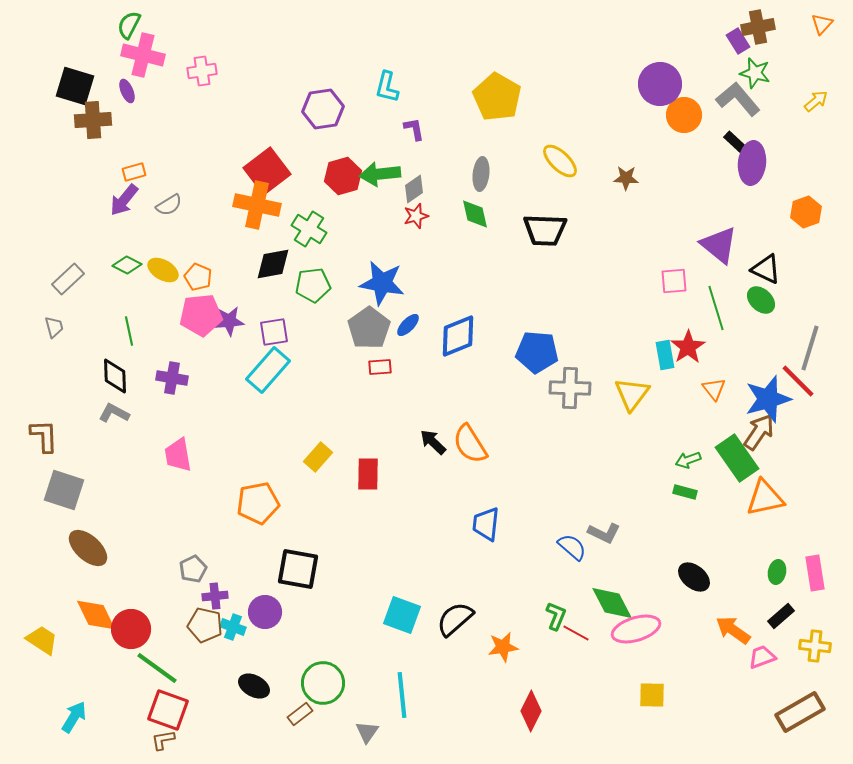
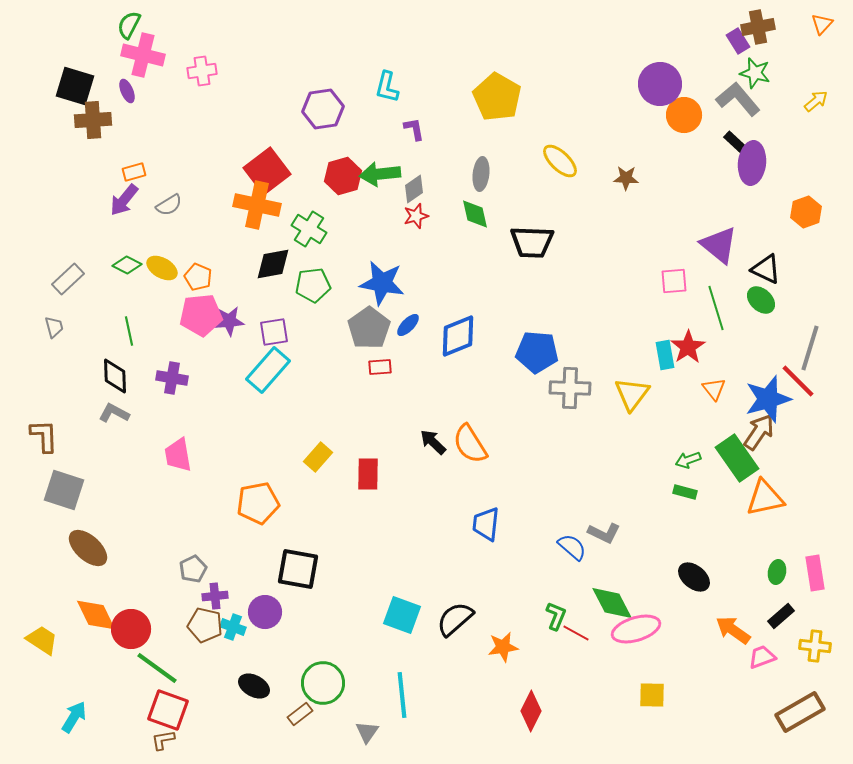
black trapezoid at (545, 230): moved 13 px left, 12 px down
yellow ellipse at (163, 270): moved 1 px left, 2 px up
